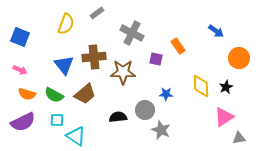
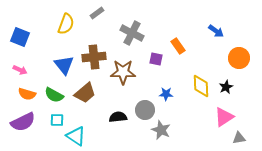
brown trapezoid: moved 1 px up
